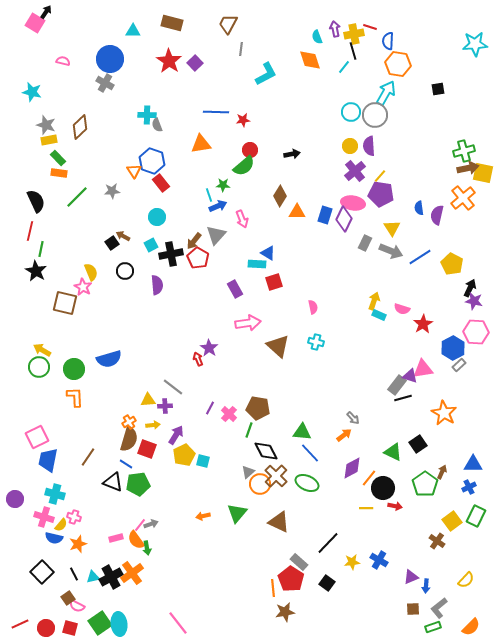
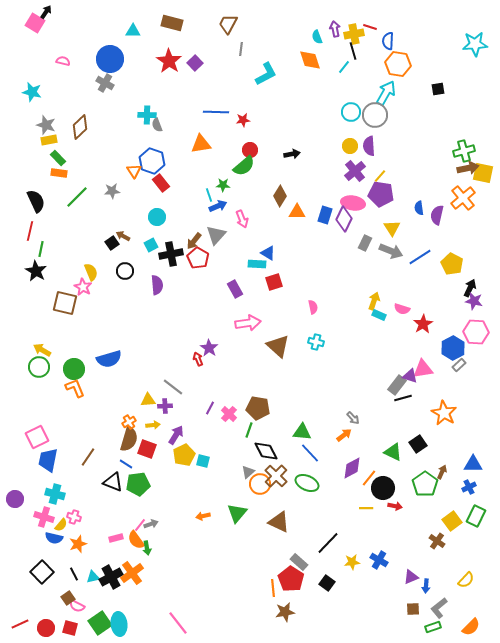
orange L-shape at (75, 397): moved 9 px up; rotated 20 degrees counterclockwise
